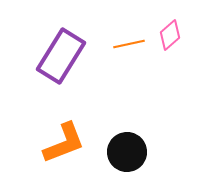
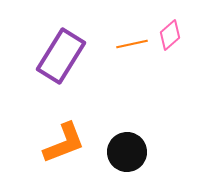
orange line: moved 3 px right
